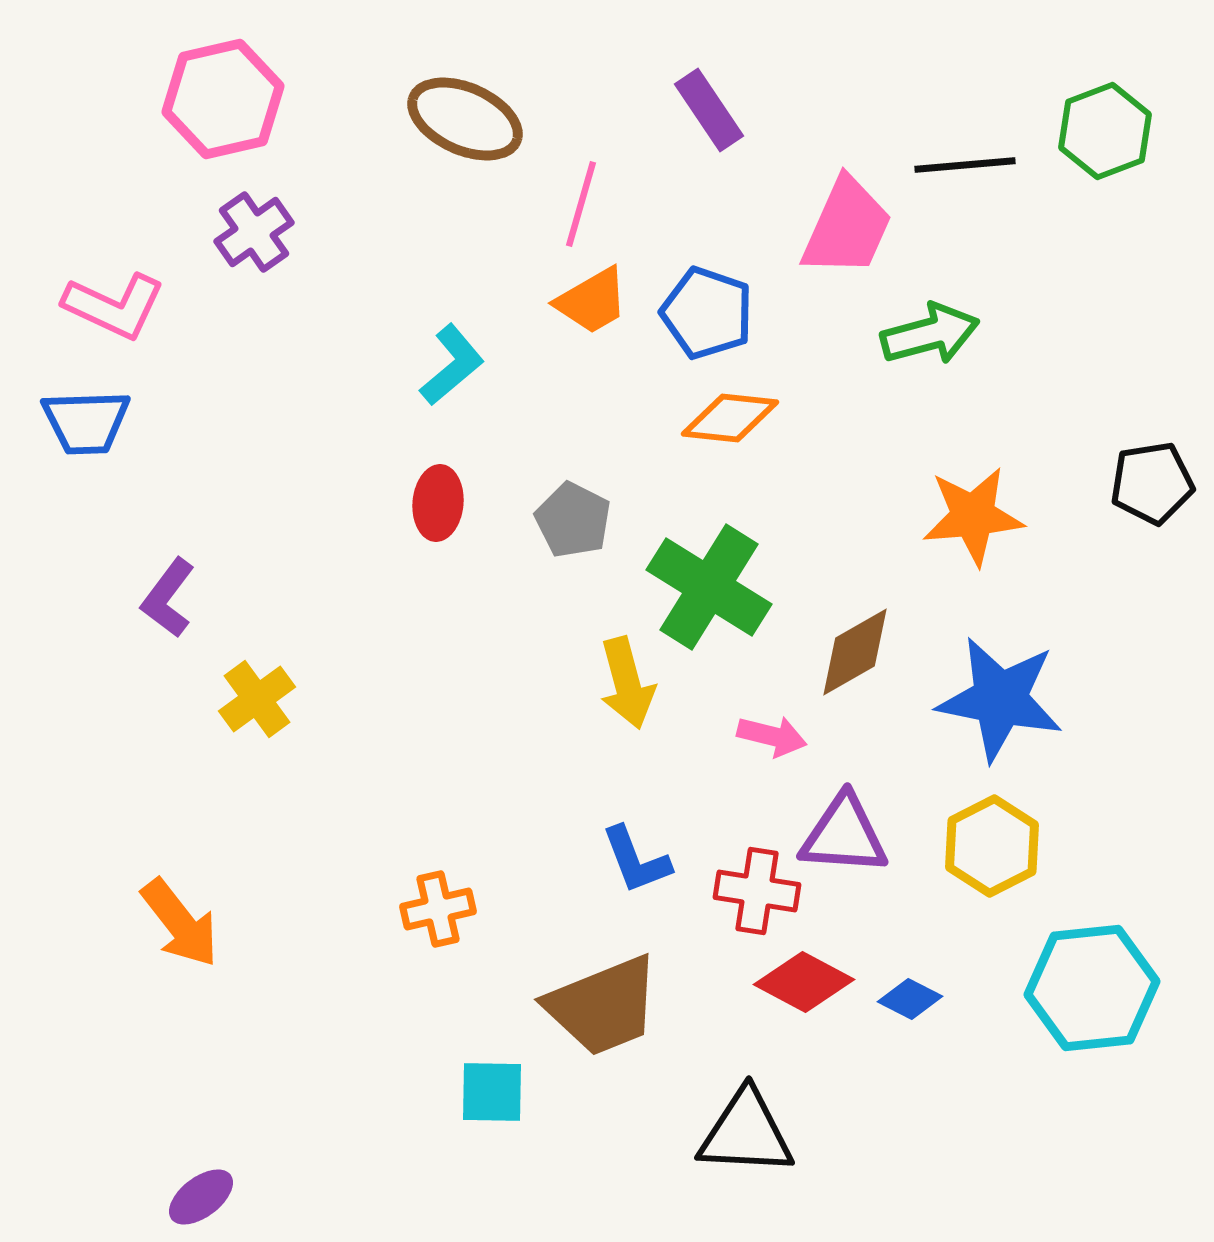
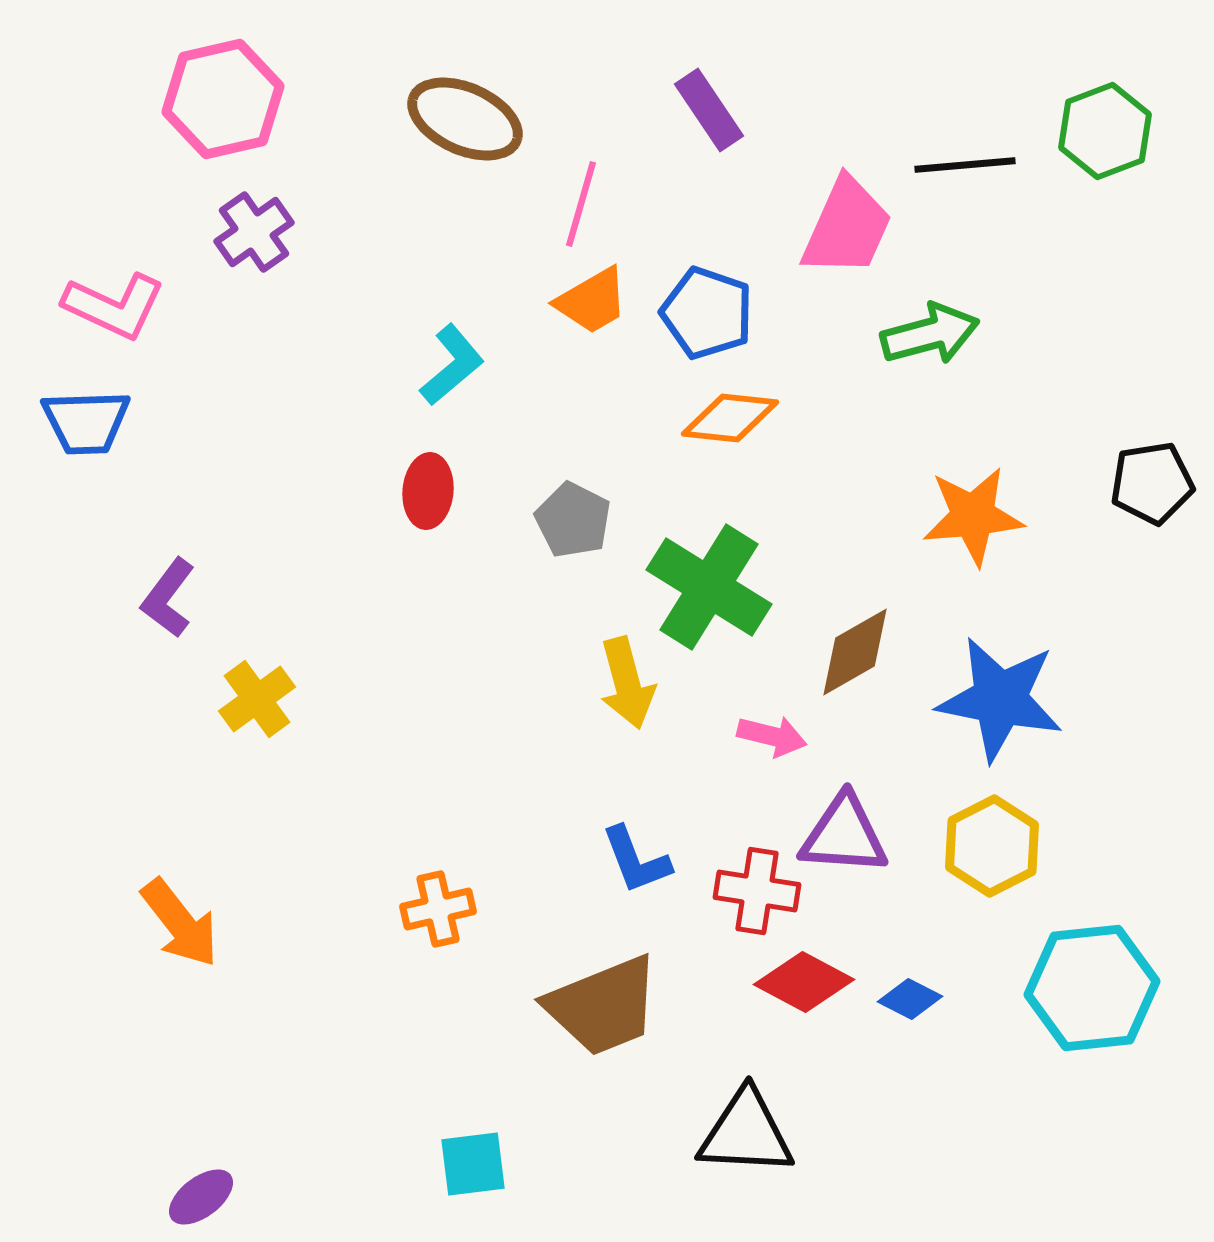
red ellipse: moved 10 px left, 12 px up
cyan square: moved 19 px left, 72 px down; rotated 8 degrees counterclockwise
